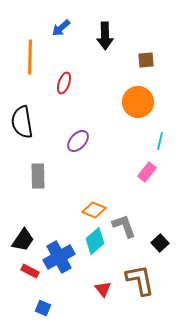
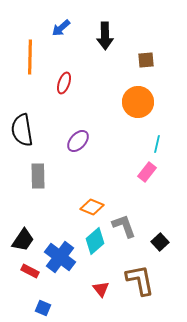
black semicircle: moved 8 px down
cyan line: moved 3 px left, 3 px down
orange diamond: moved 2 px left, 3 px up
black square: moved 1 px up
blue cross: moved 1 px right; rotated 24 degrees counterclockwise
red triangle: moved 2 px left
